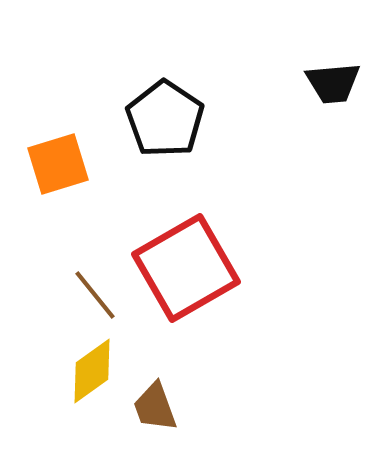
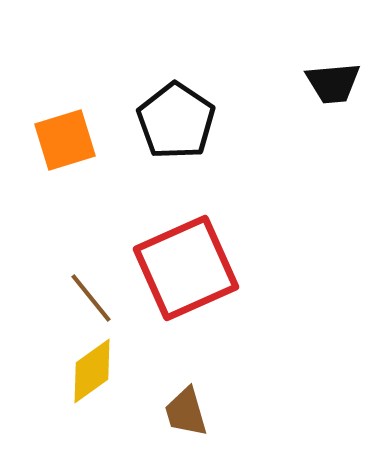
black pentagon: moved 11 px right, 2 px down
orange square: moved 7 px right, 24 px up
red square: rotated 6 degrees clockwise
brown line: moved 4 px left, 3 px down
brown trapezoid: moved 31 px right, 5 px down; rotated 4 degrees clockwise
